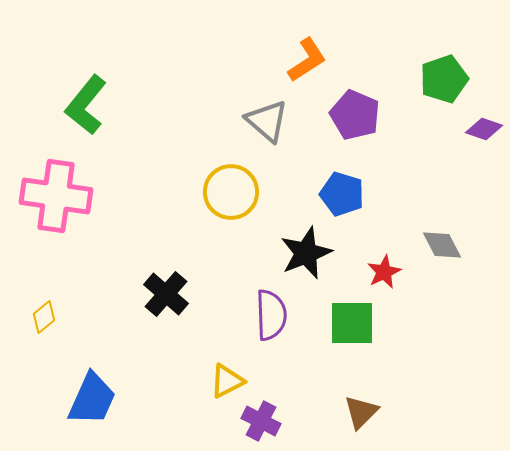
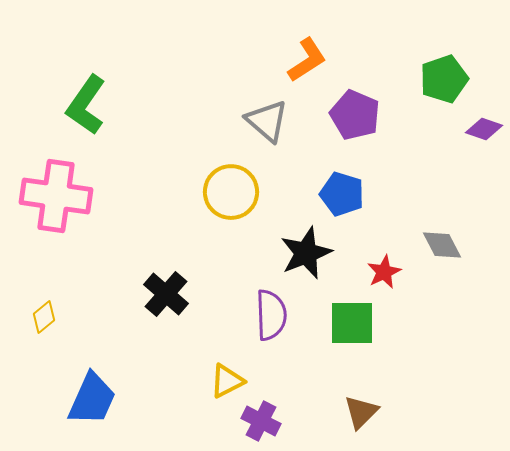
green L-shape: rotated 4 degrees counterclockwise
